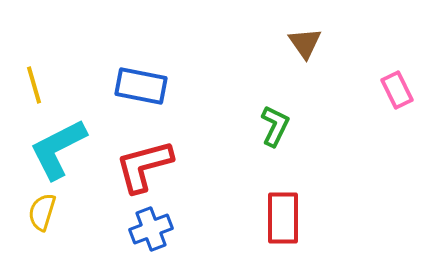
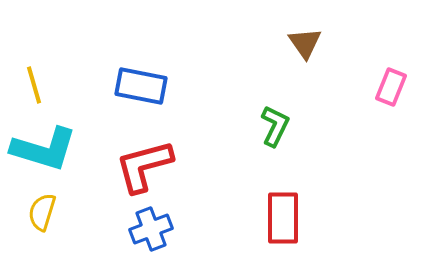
pink rectangle: moved 6 px left, 3 px up; rotated 48 degrees clockwise
cyan L-shape: moved 14 px left; rotated 136 degrees counterclockwise
